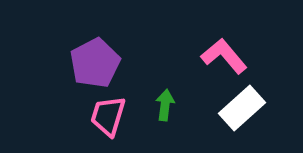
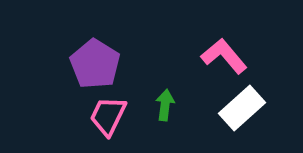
purple pentagon: moved 1 px down; rotated 12 degrees counterclockwise
pink trapezoid: rotated 9 degrees clockwise
